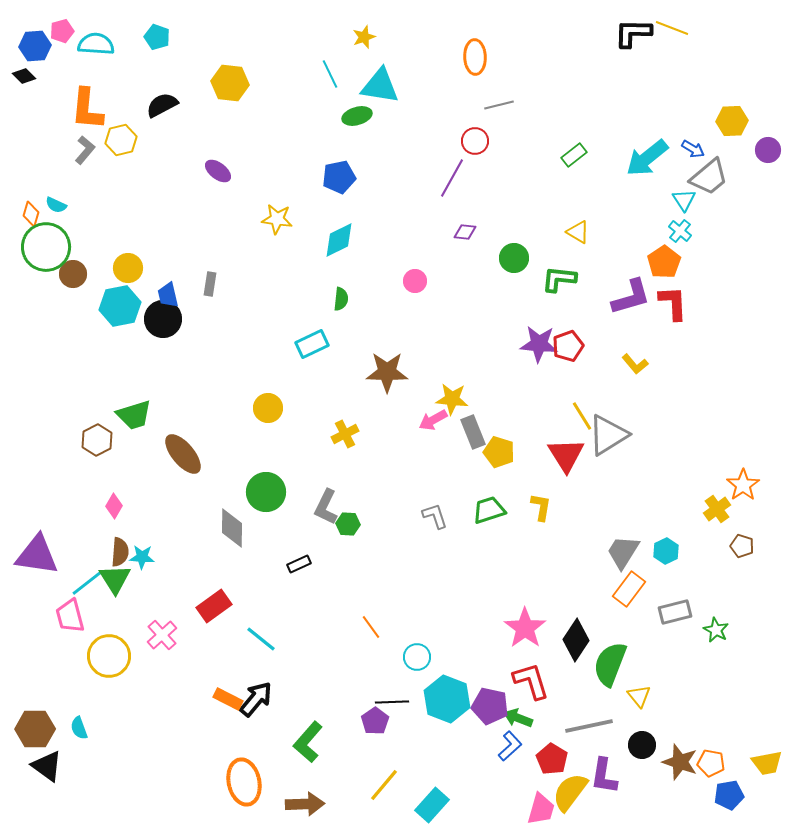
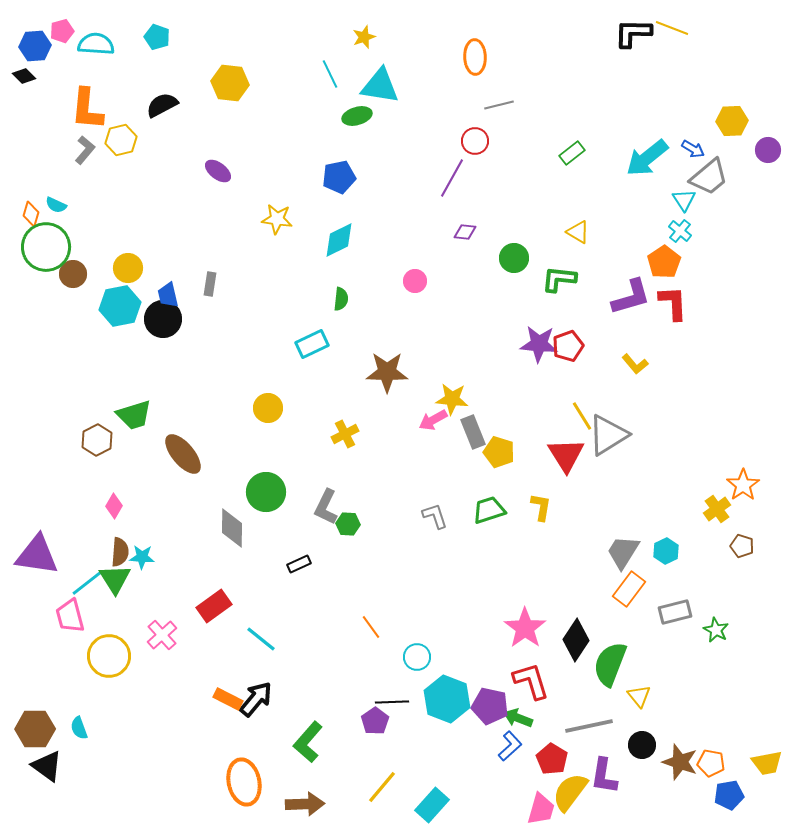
green rectangle at (574, 155): moved 2 px left, 2 px up
yellow line at (384, 785): moved 2 px left, 2 px down
